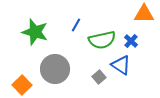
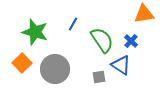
orange triangle: rotated 10 degrees counterclockwise
blue line: moved 3 px left, 1 px up
green semicircle: rotated 112 degrees counterclockwise
gray square: rotated 32 degrees clockwise
orange square: moved 22 px up
